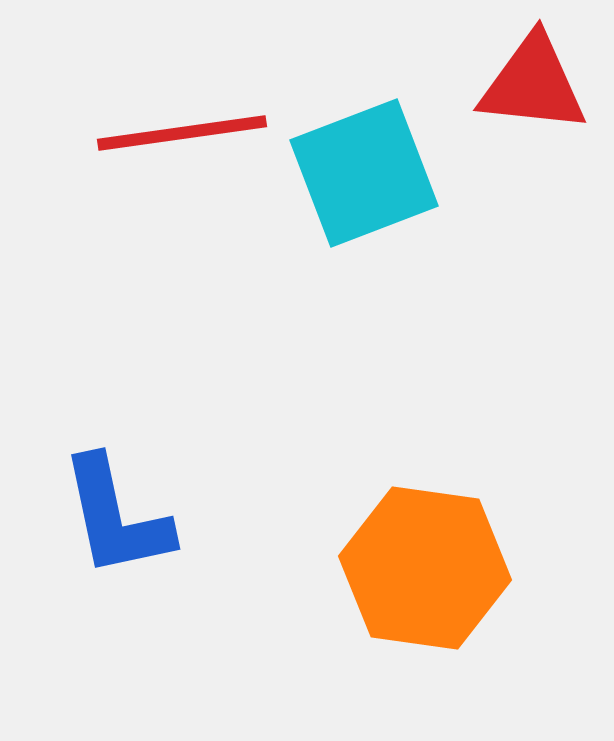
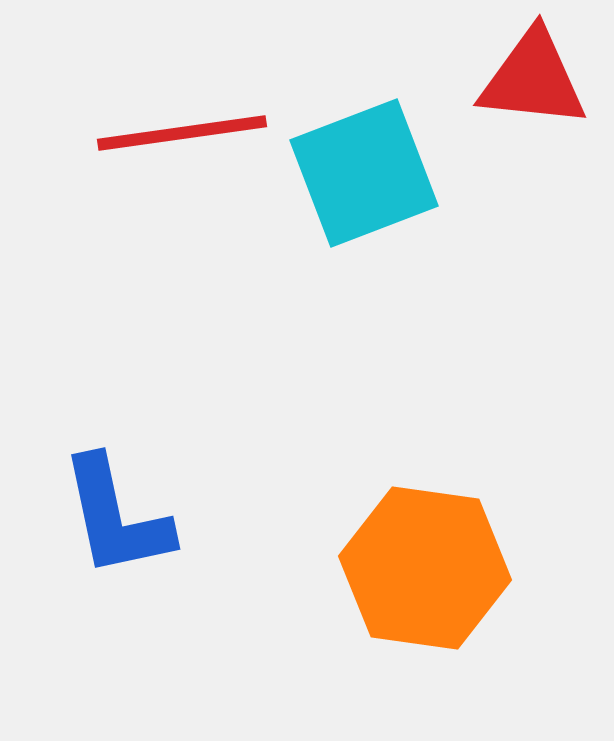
red triangle: moved 5 px up
